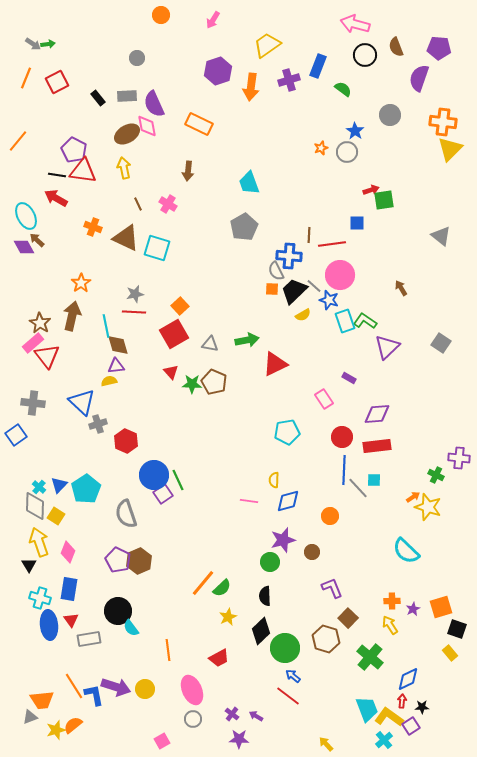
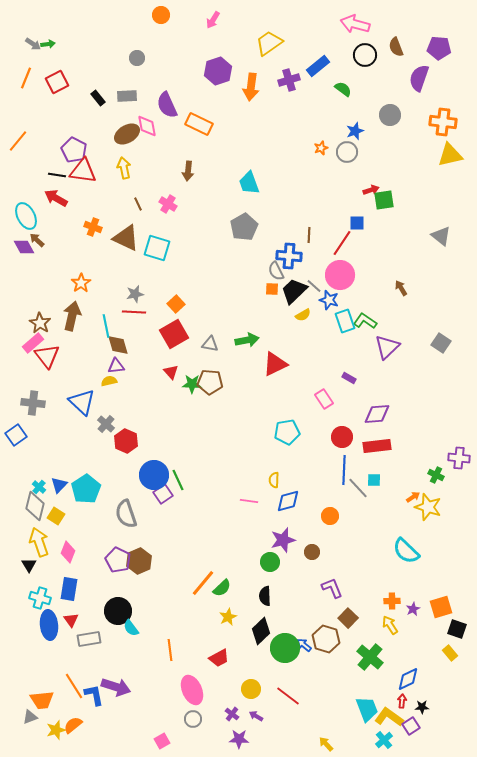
yellow trapezoid at (267, 45): moved 2 px right, 2 px up
blue rectangle at (318, 66): rotated 30 degrees clockwise
purple semicircle at (154, 104): moved 13 px right, 1 px down
blue star at (355, 131): rotated 18 degrees clockwise
yellow triangle at (450, 149): moved 6 px down; rotated 32 degrees clockwise
red line at (332, 244): moved 10 px right, 1 px up; rotated 48 degrees counterclockwise
orange square at (180, 306): moved 4 px left, 2 px up
brown pentagon at (214, 382): moved 4 px left; rotated 20 degrees counterclockwise
gray cross at (98, 424): moved 8 px right; rotated 30 degrees counterclockwise
gray diamond at (35, 506): rotated 12 degrees clockwise
orange line at (168, 650): moved 2 px right
blue arrow at (293, 676): moved 11 px right, 31 px up
yellow circle at (145, 689): moved 106 px right
